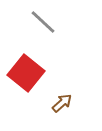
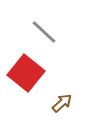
gray line: moved 1 px right, 10 px down
